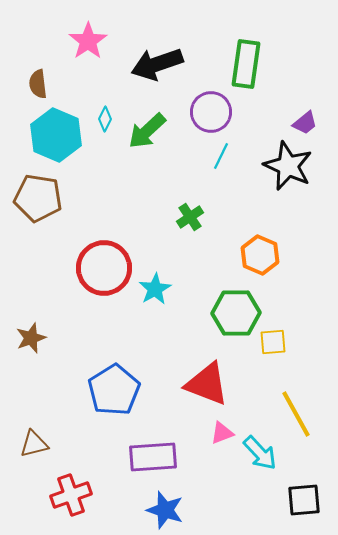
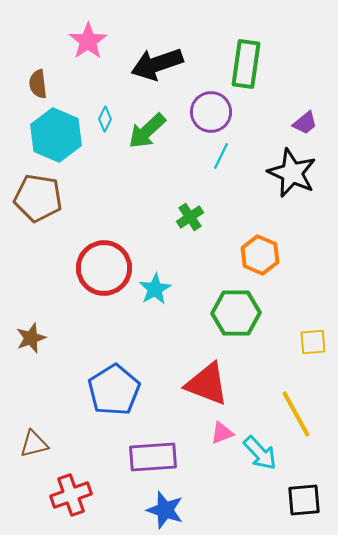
black star: moved 4 px right, 7 px down
yellow square: moved 40 px right
